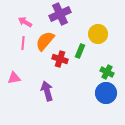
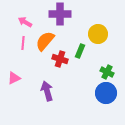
purple cross: rotated 25 degrees clockwise
pink triangle: rotated 16 degrees counterclockwise
